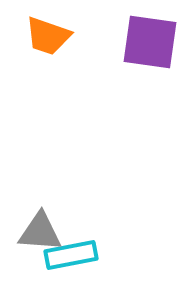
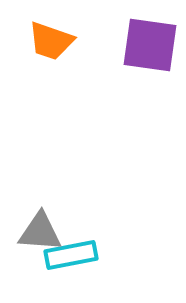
orange trapezoid: moved 3 px right, 5 px down
purple square: moved 3 px down
